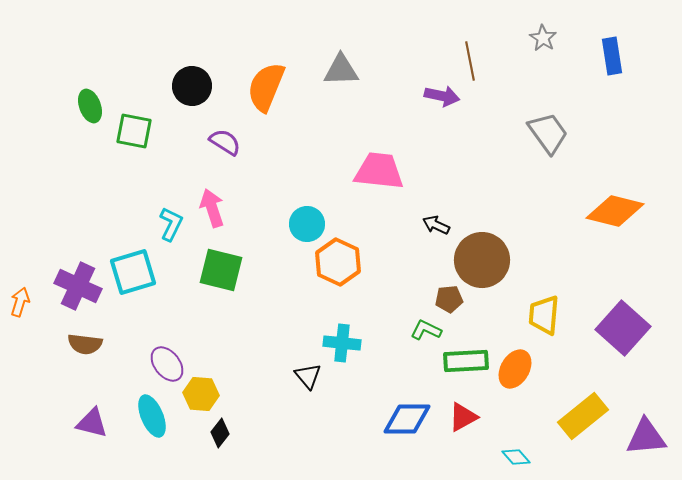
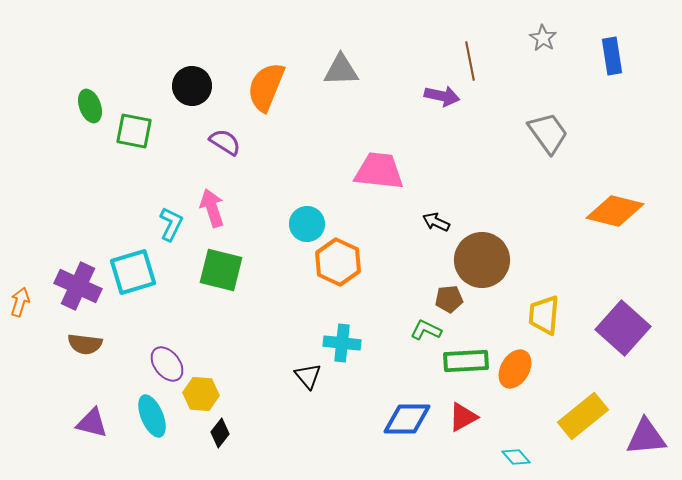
black arrow at (436, 225): moved 3 px up
